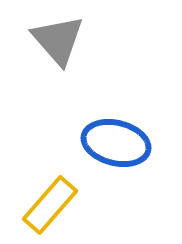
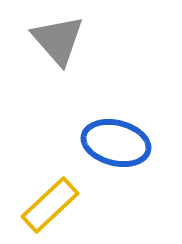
yellow rectangle: rotated 6 degrees clockwise
